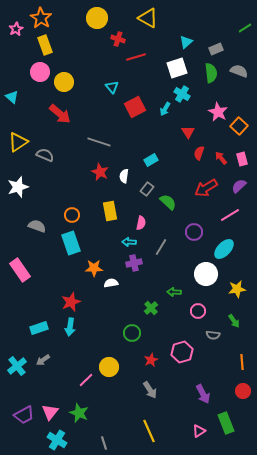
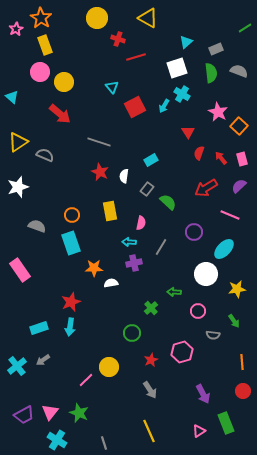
cyan arrow at (165, 109): moved 1 px left, 3 px up
pink line at (230, 215): rotated 54 degrees clockwise
